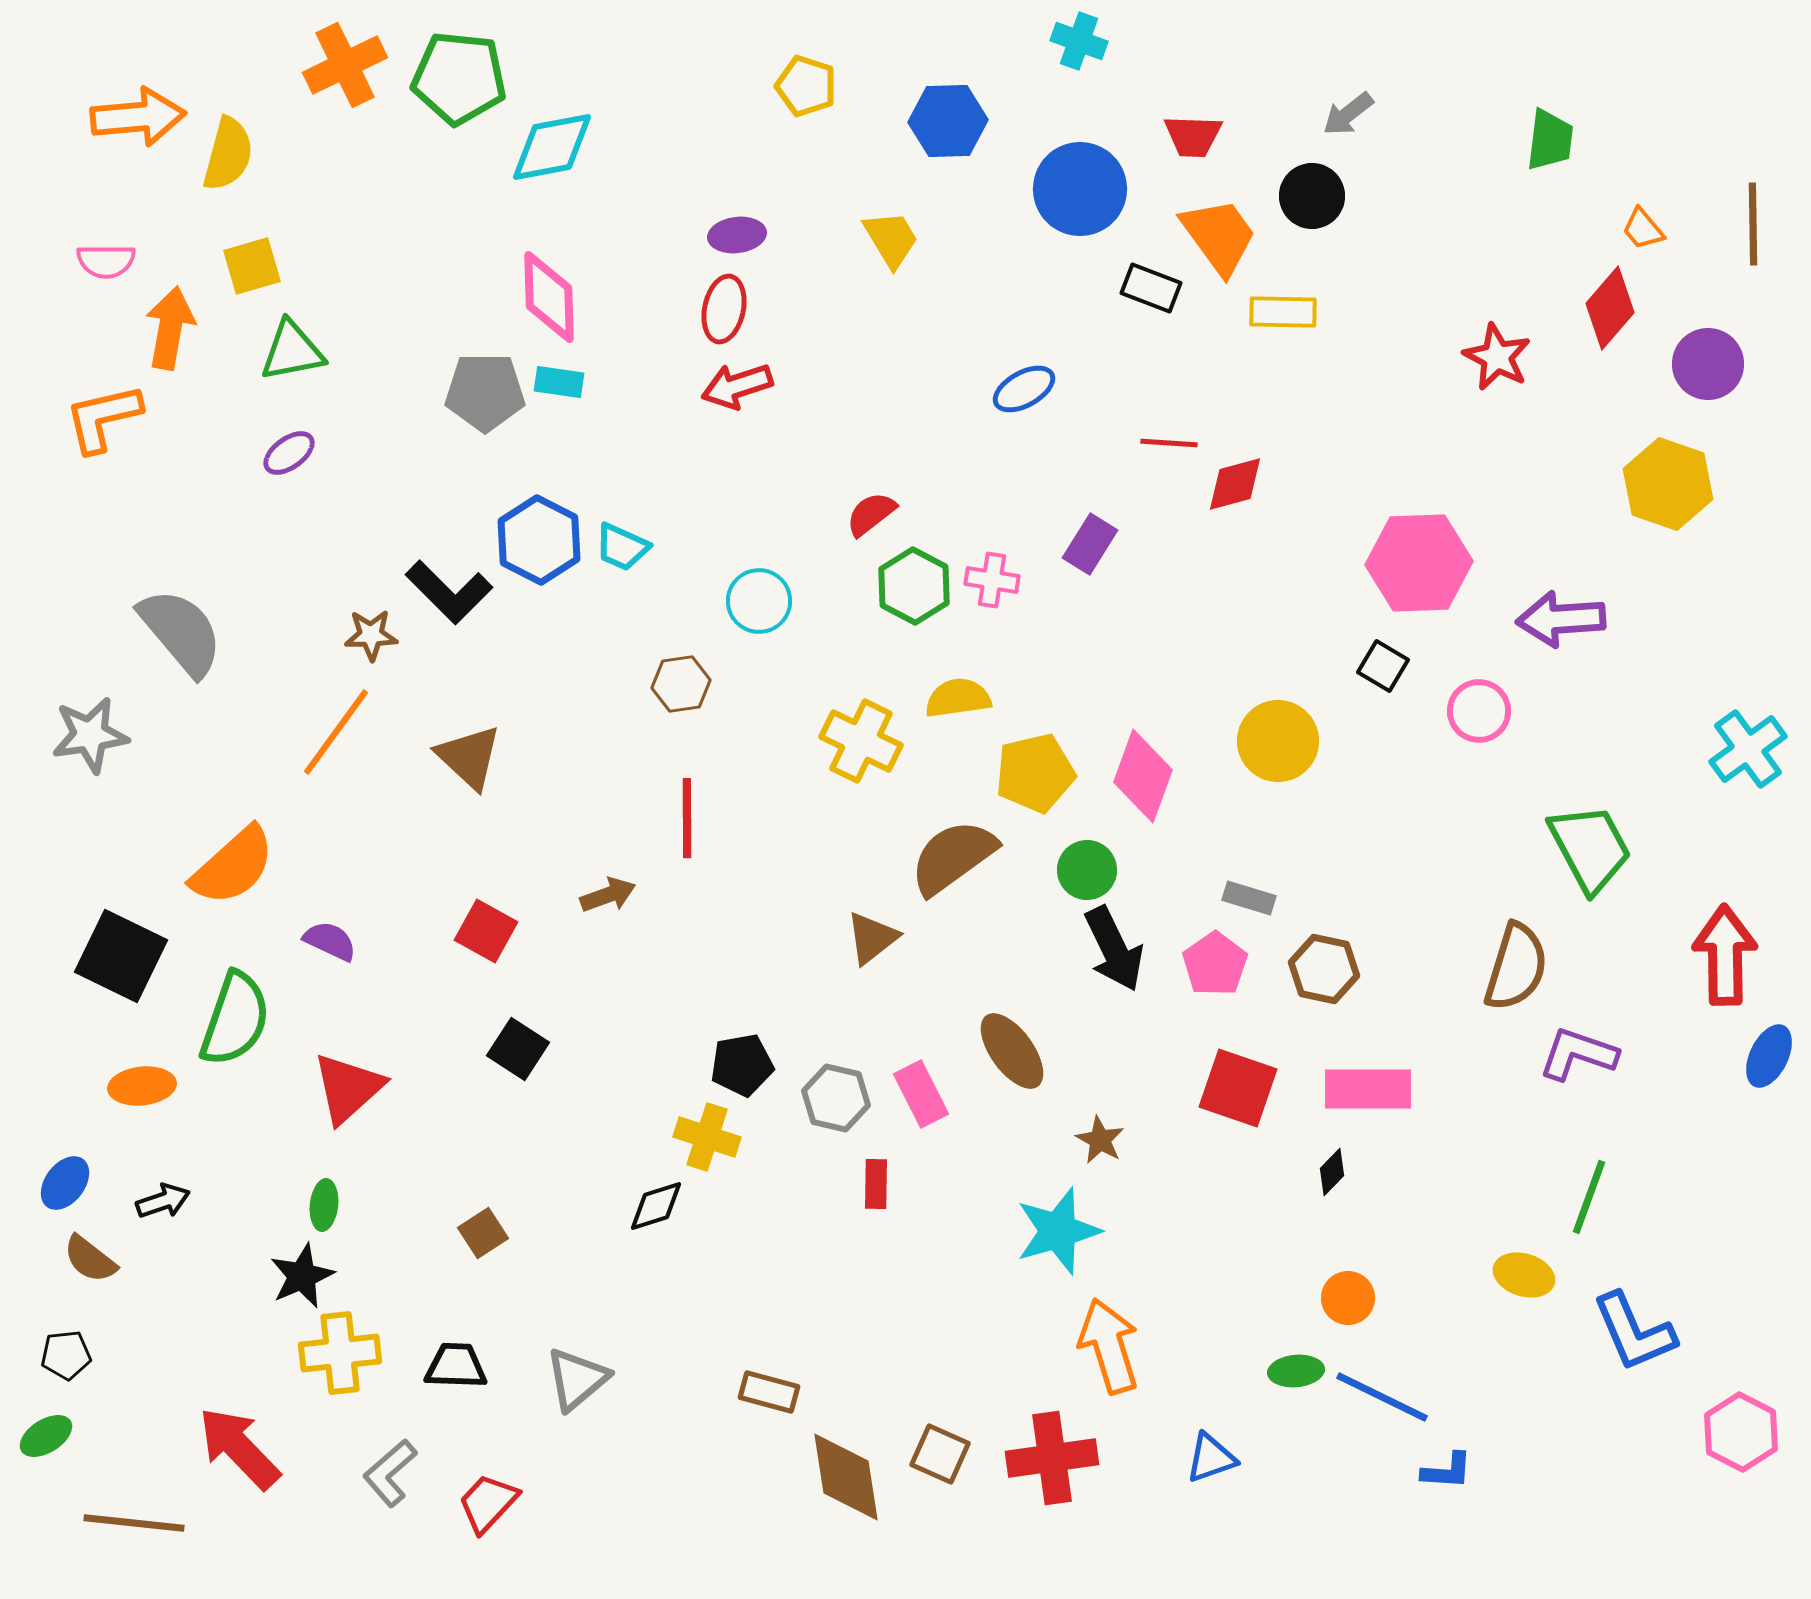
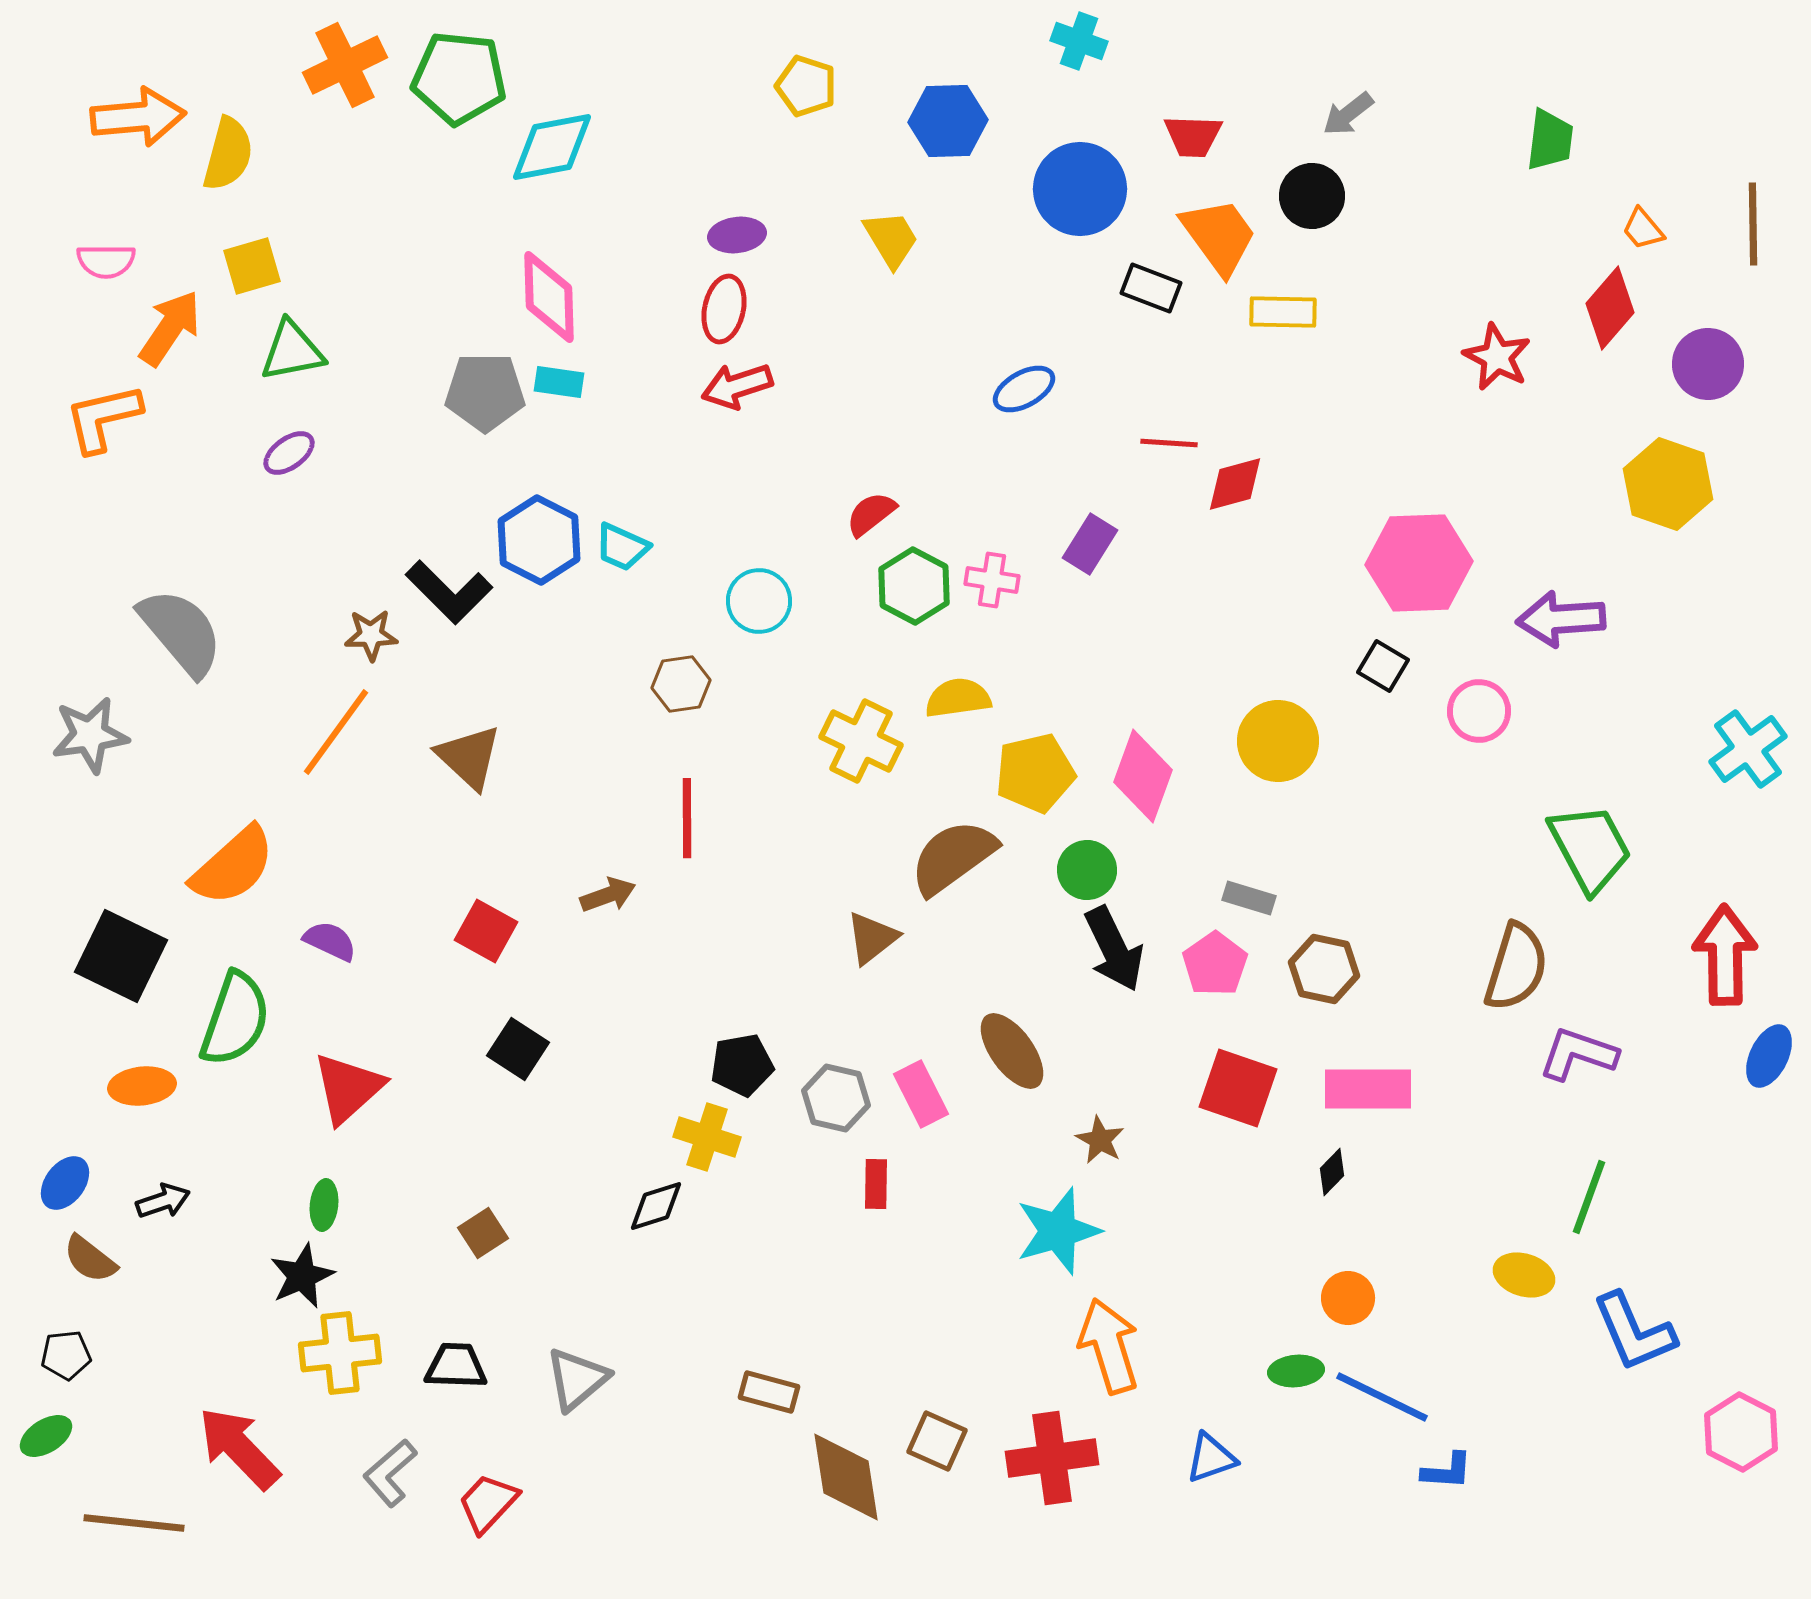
orange arrow at (170, 328): rotated 24 degrees clockwise
brown square at (940, 1454): moved 3 px left, 13 px up
